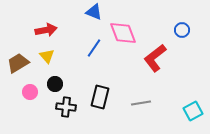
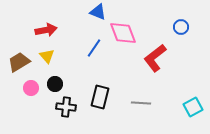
blue triangle: moved 4 px right
blue circle: moved 1 px left, 3 px up
brown trapezoid: moved 1 px right, 1 px up
pink circle: moved 1 px right, 4 px up
gray line: rotated 12 degrees clockwise
cyan square: moved 4 px up
